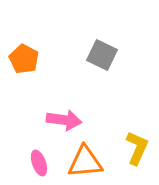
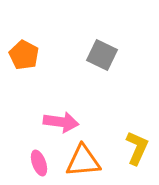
orange pentagon: moved 4 px up
pink arrow: moved 3 px left, 2 px down
orange triangle: moved 2 px left, 1 px up
